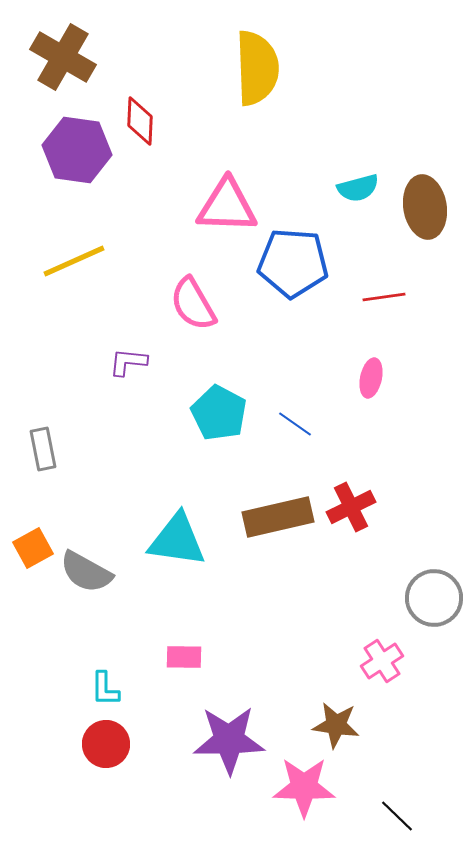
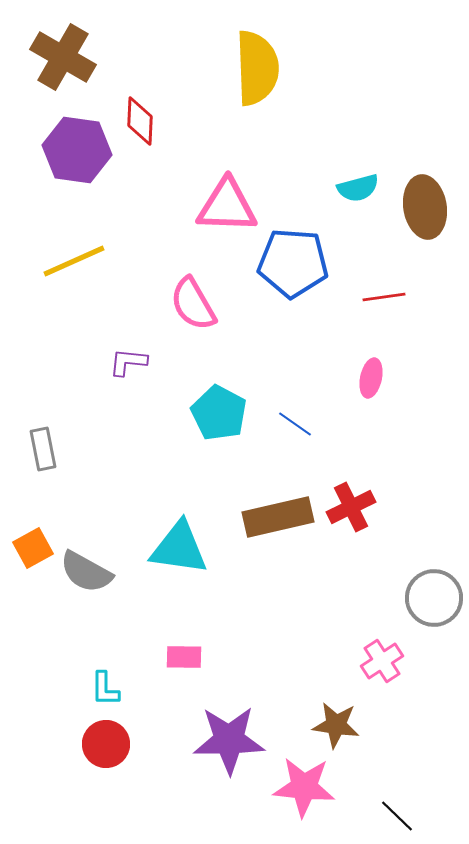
cyan triangle: moved 2 px right, 8 px down
pink star: rotated 4 degrees clockwise
